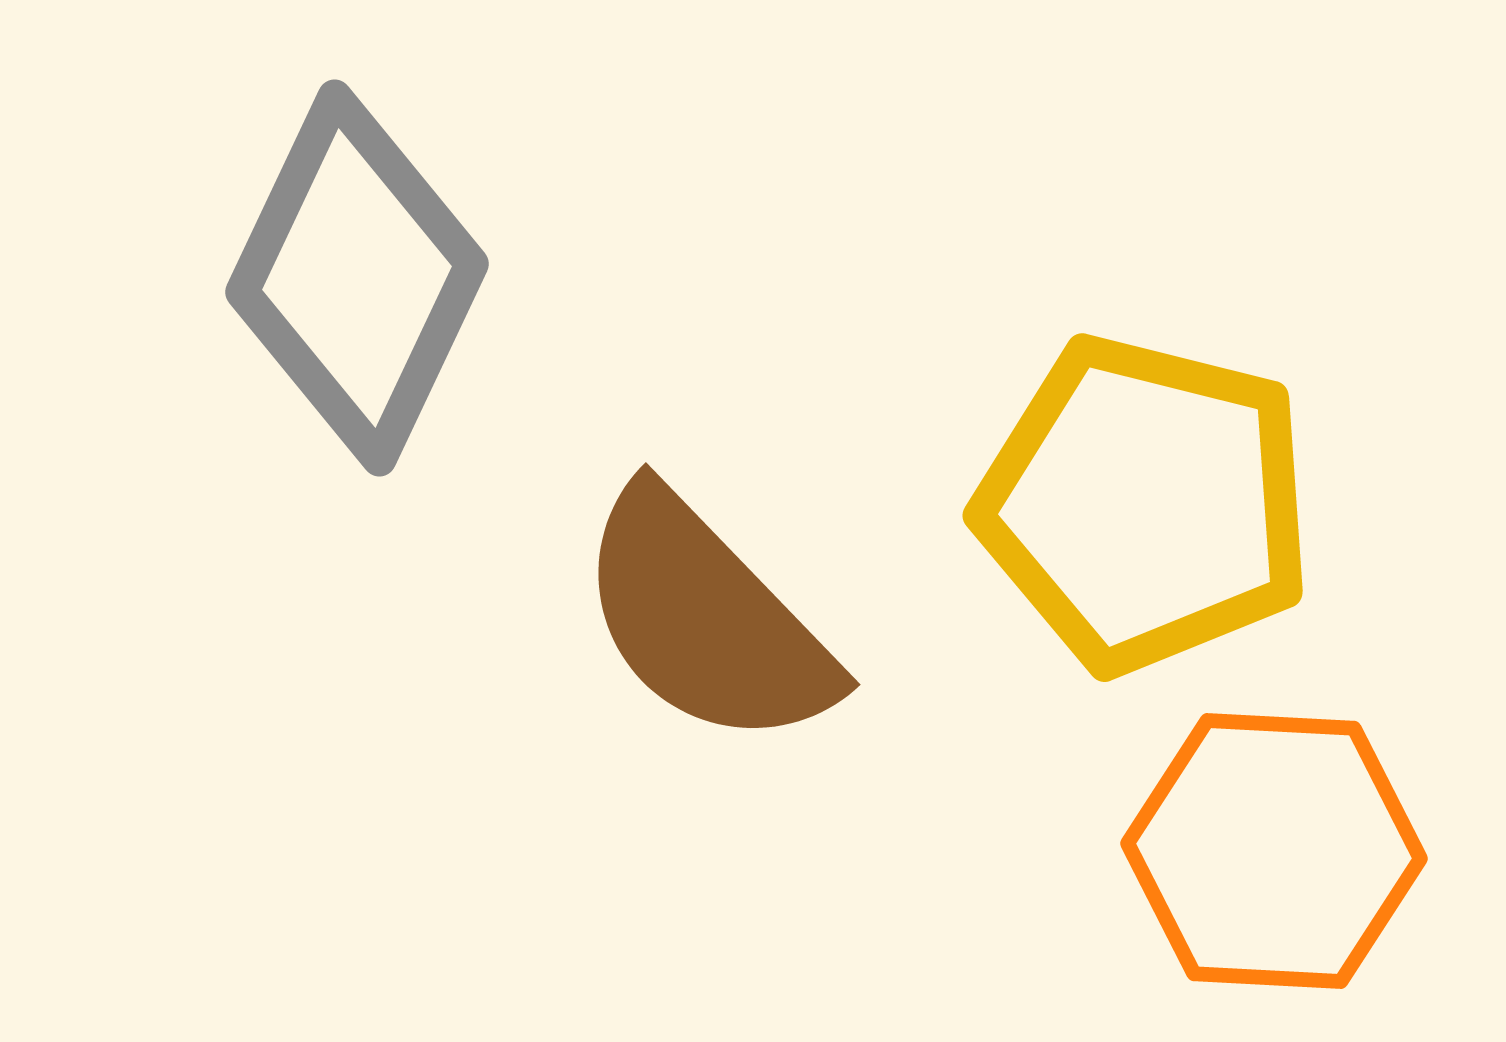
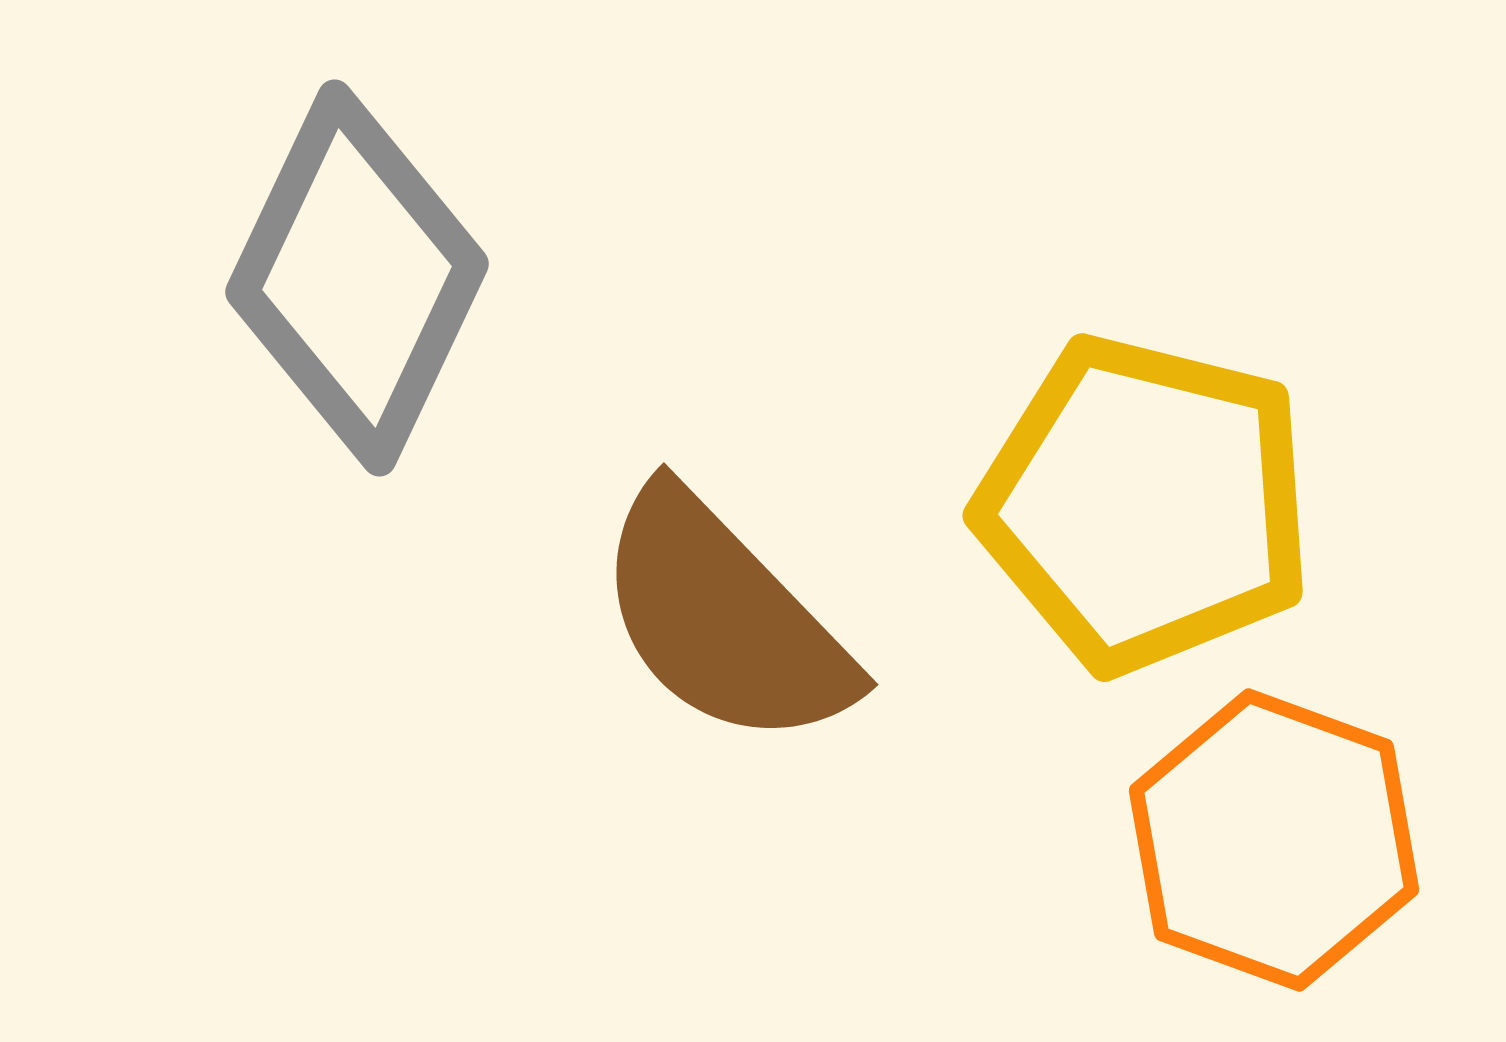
brown semicircle: moved 18 px right
orange hexagon: moved 11 px up; rotated 17 degrees clockwise
